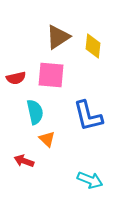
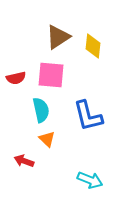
cyan semicircle: moved 6 px right, 2 px up
